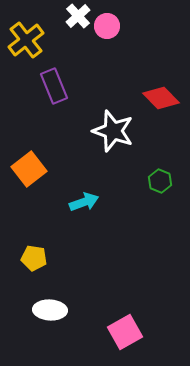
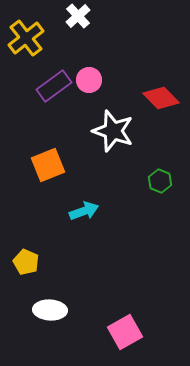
pink circle: moved 18 px left, 54 px down
yellow cross: moved 2 px up
purple rectangle: rotated 76 degrees clockwise
orange square: moved 19 px right, 4 px up; rotated 16 degrees clockwise
cyan arrow: moved 9 px down
yellow pentagon: moved 8 px left, 4 px down; rotated 15 degrees clockwise
